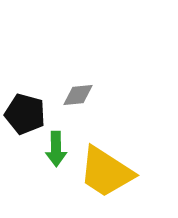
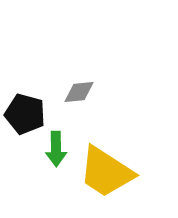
gray diamond: moved 1 px right, 3 px up
